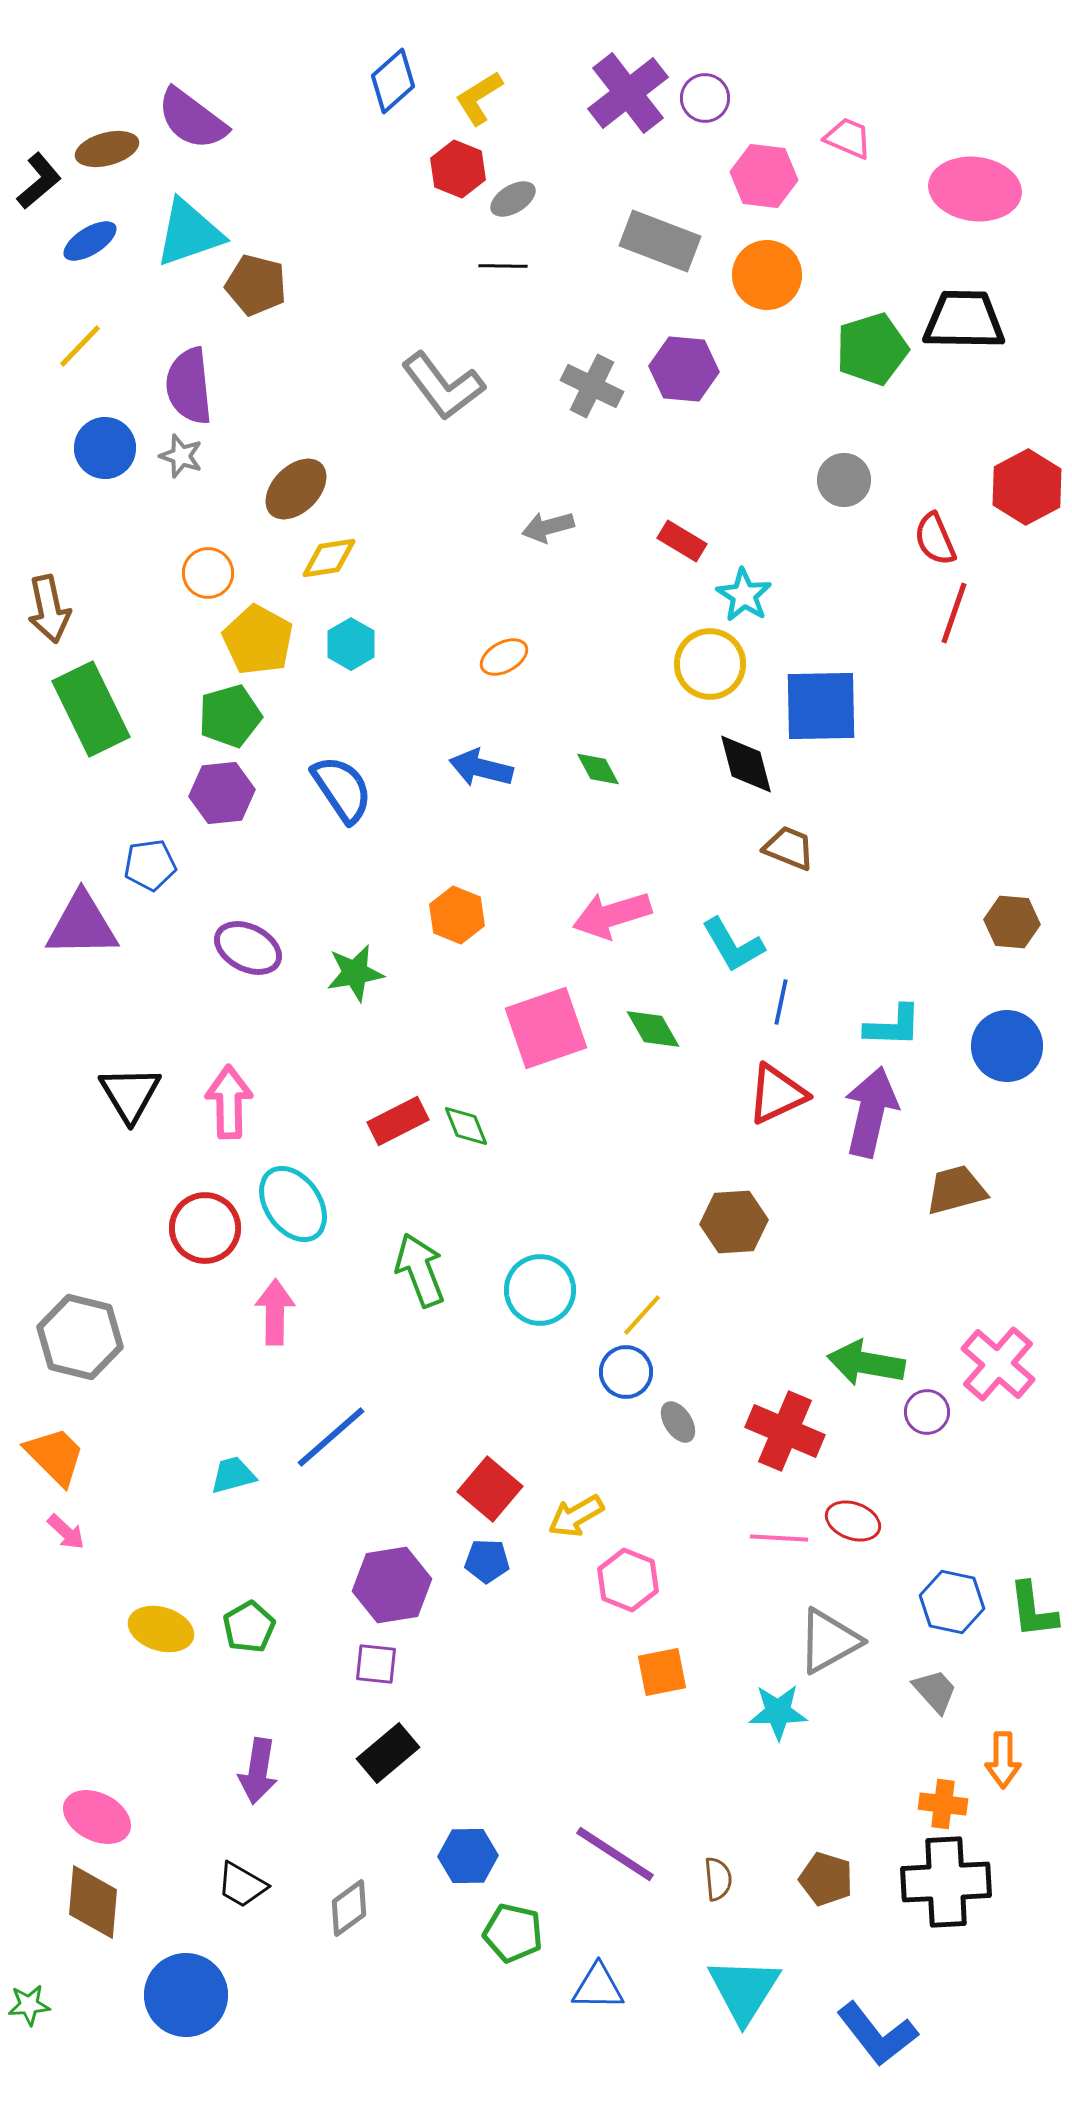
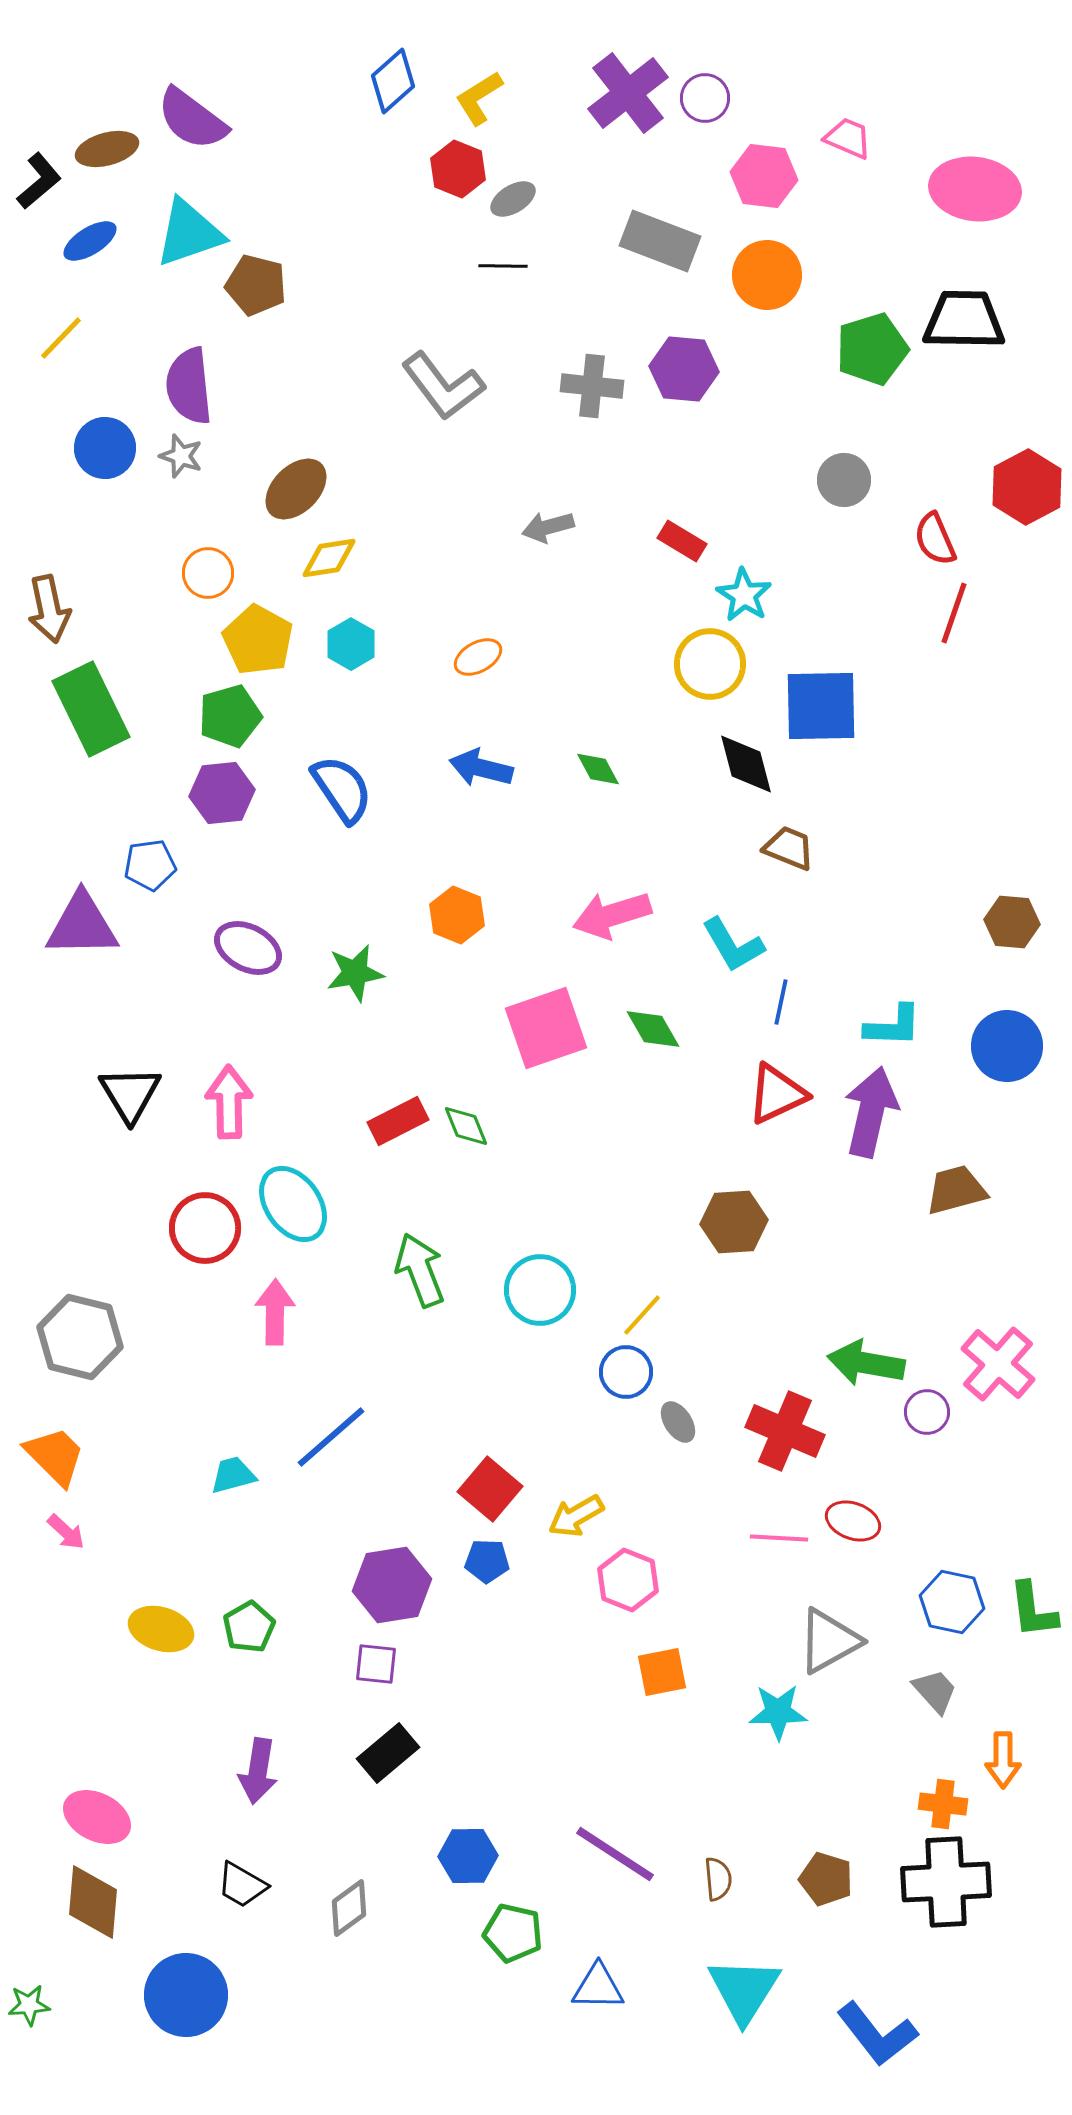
yellow line at (80, 346): moved 19 px left, 8 px up
gray cross at (592, 386): rotated 20 degrees counterclockwise
orange ellipse at (504, 657): moved 26 px left
